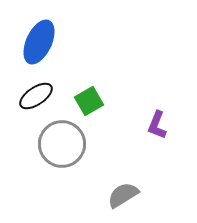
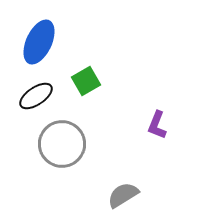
green square: moved 3 px left, 20 px up
